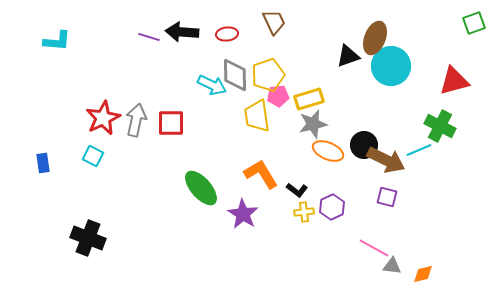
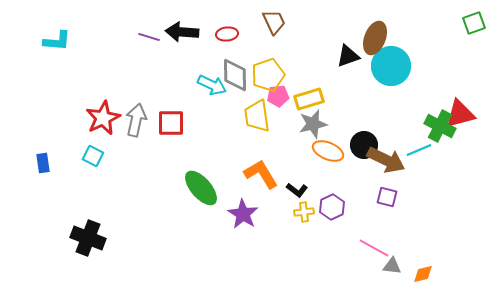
red triangle: moved 6 px right, 33 px down
